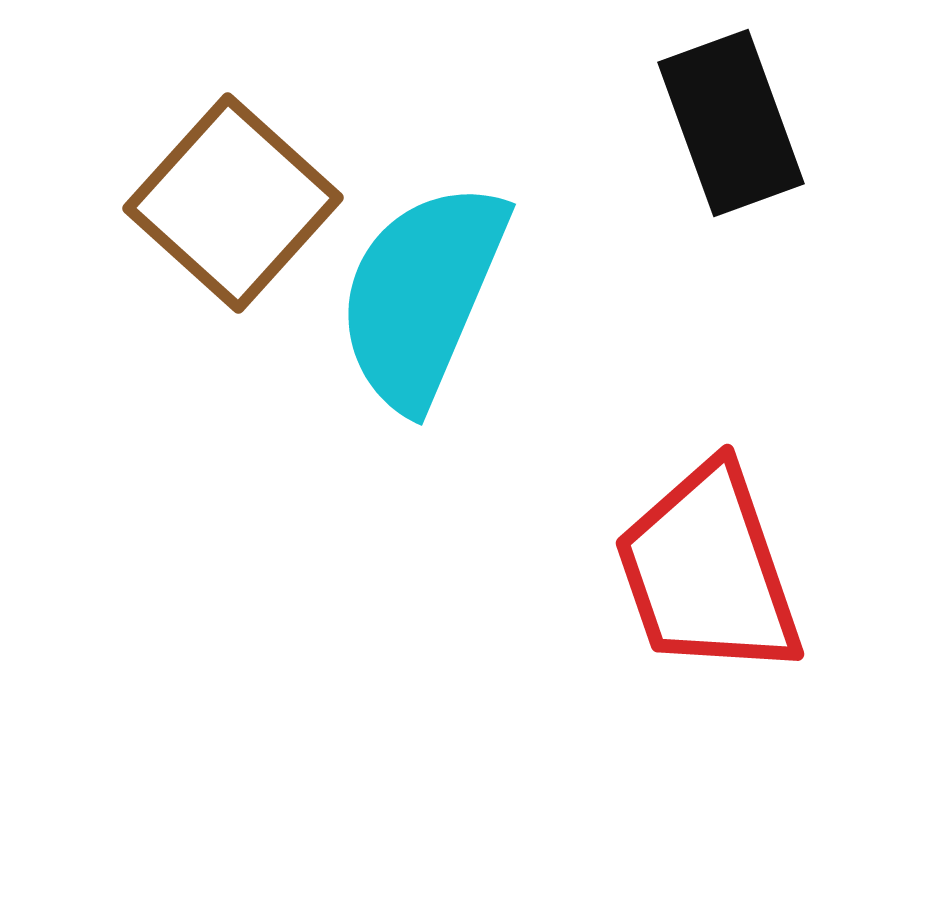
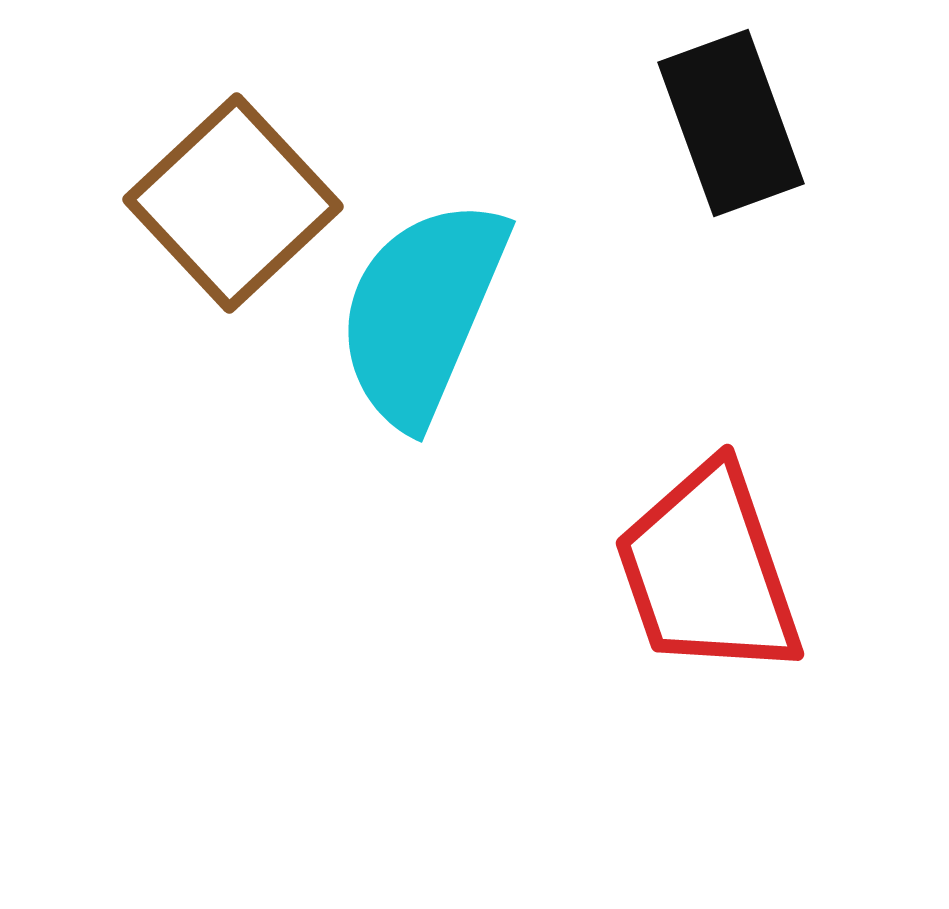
brown square: rotated 5 degrees clockwise
cyan semicircle: moved 17 px down
